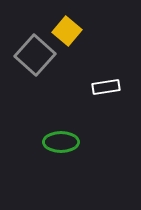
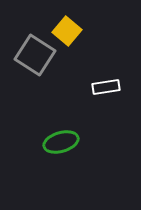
gray square: rotated 9 degrees counterclockwise
green ellipse: rotated 16 degrees counterclockwise
